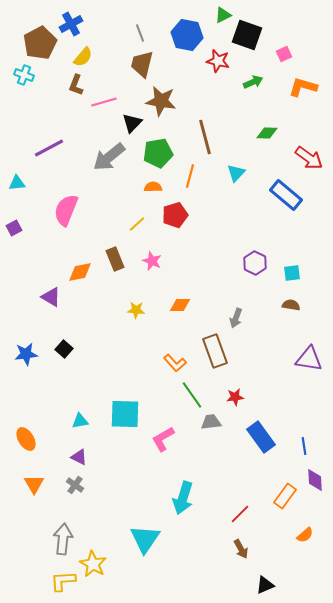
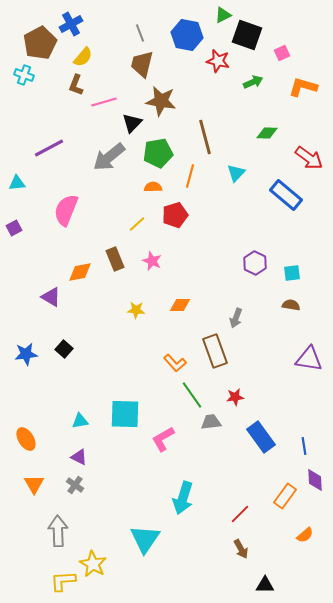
pink square at (284, 54): moved 2 px left, 1 px up
gray arrow at (63, 539): moved 5 px left, 8 px up; rotated 8 degrees counterclockwise
black triangle at (265, 585): rotated 24 degrees clockwise
